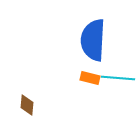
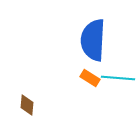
orange rectangle: rotated 18 degrees clockwise
